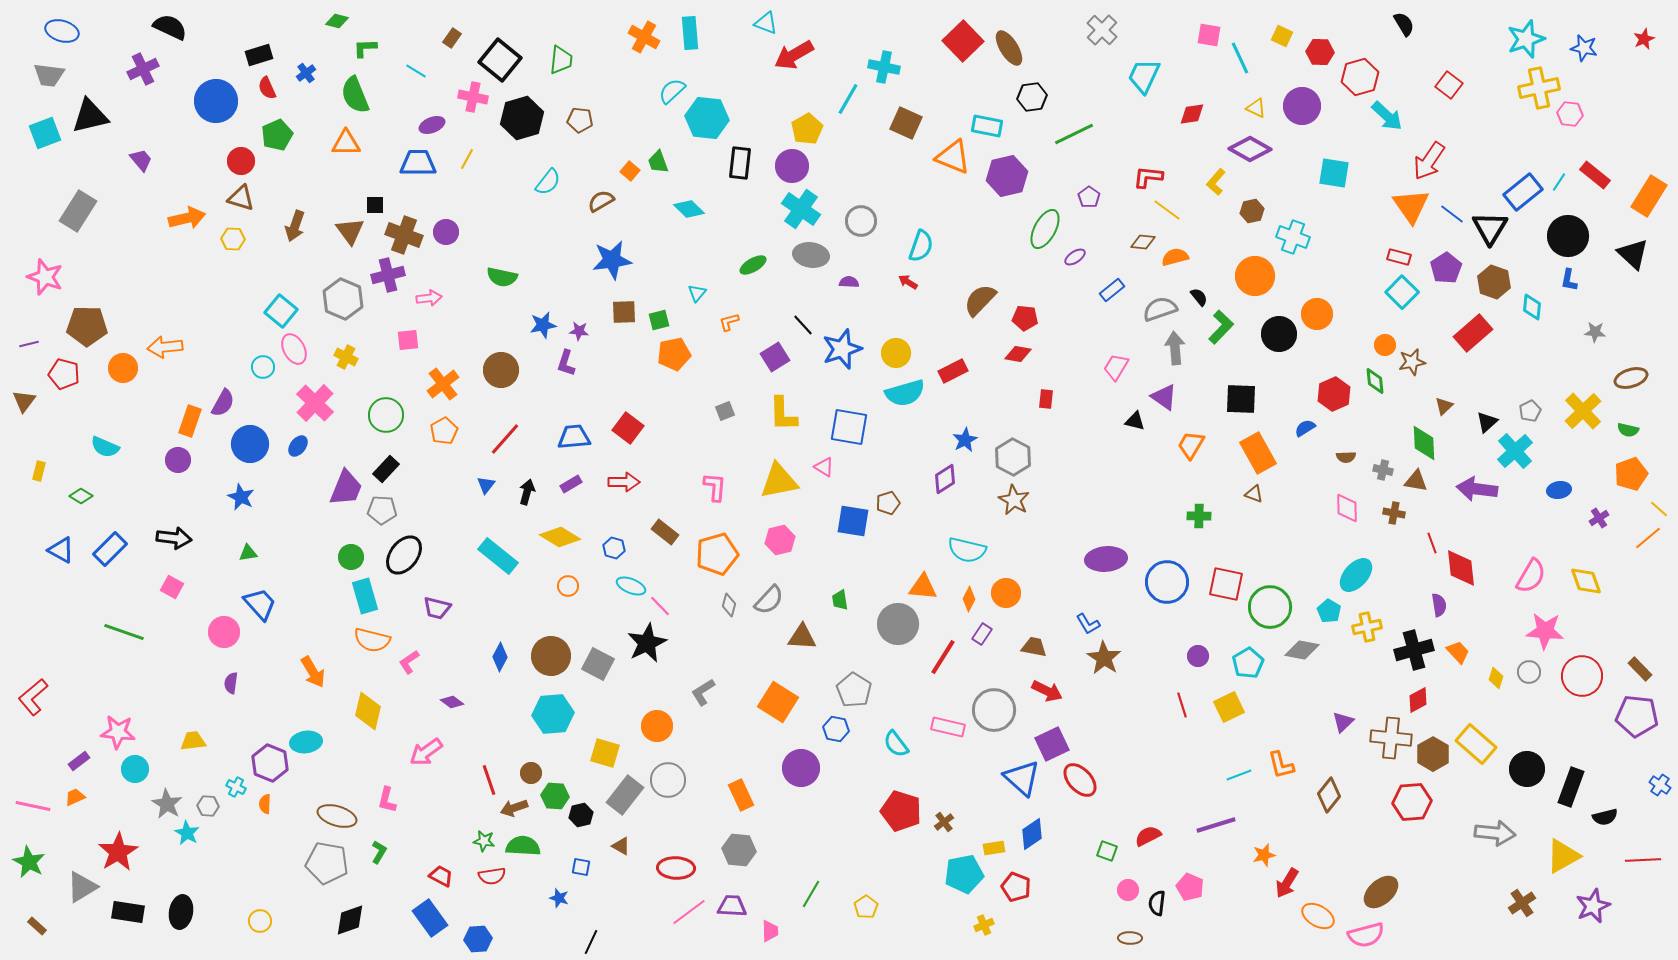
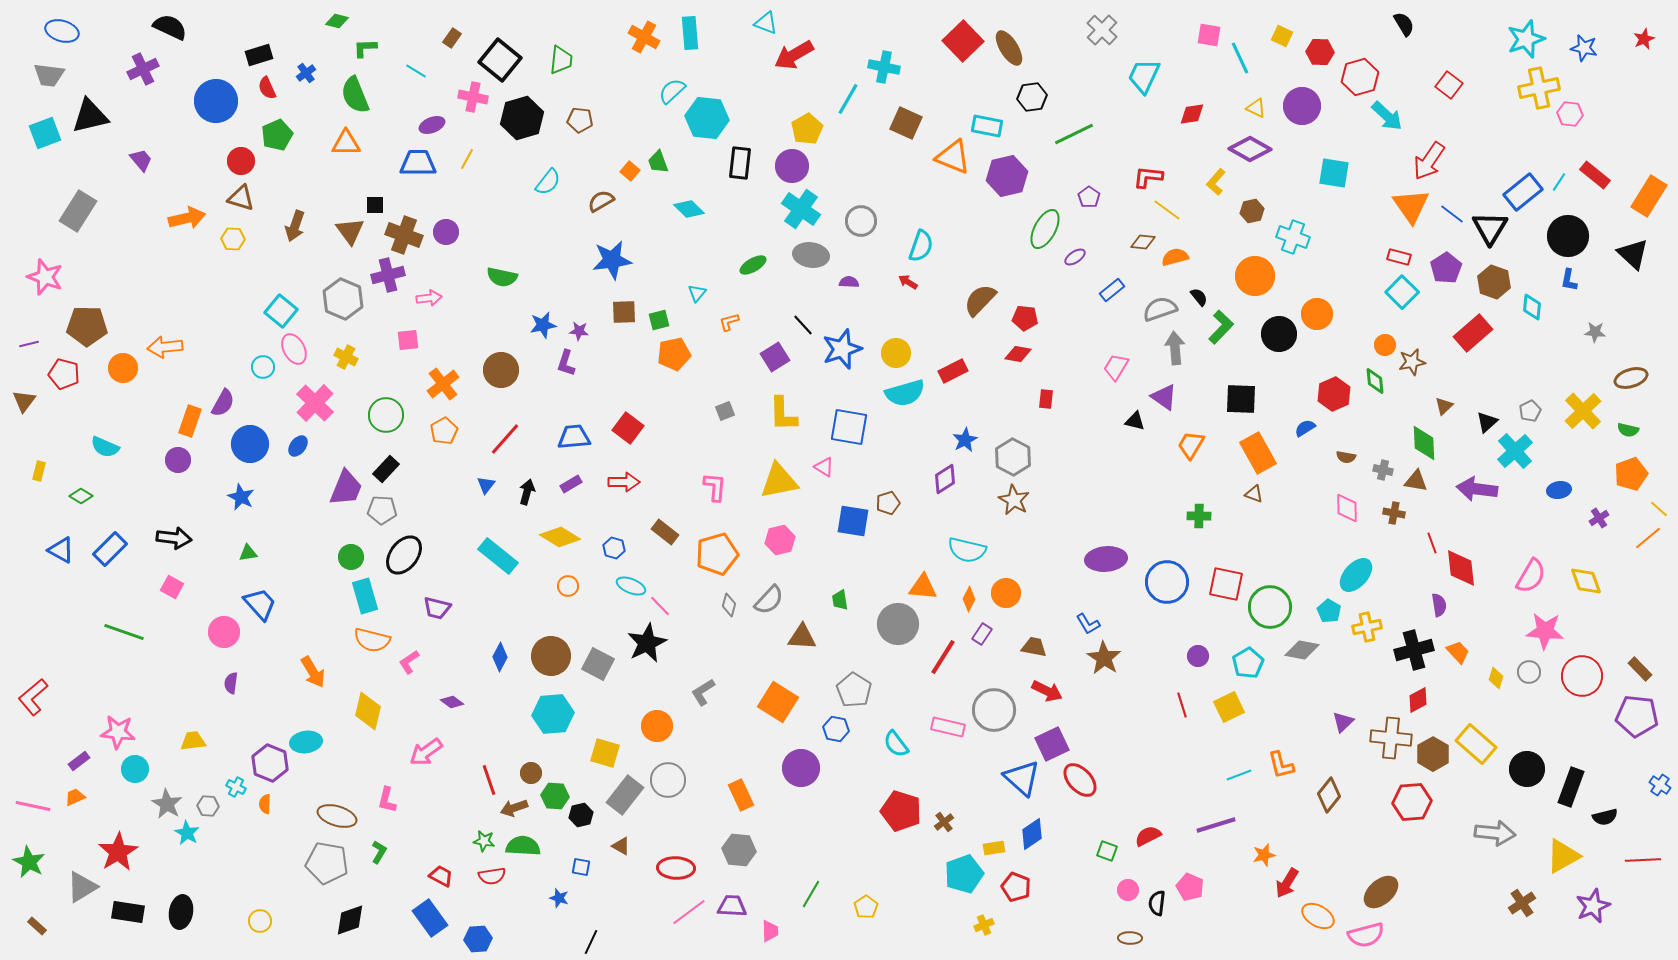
brown semicircle at (1346, 457): rotated 12 degrees clockwise
cyan pentagon at (964, 874): rotated 9 degrees counterclockwise
